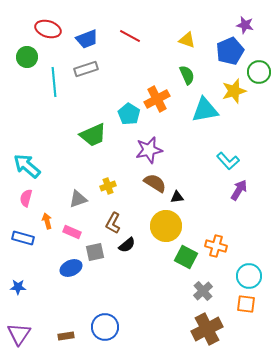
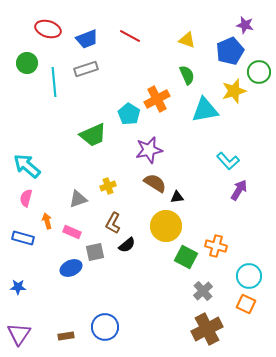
green circle at (27, 57): moved 6 px down
orange square at (246, 304): rotated 18 degrees clockwise
